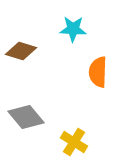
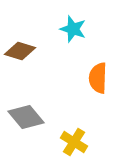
cyan star: rotated 16 degrees clockwise
brown diamond: moved 1 px left
orange semicircle: moved 6 px down
